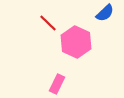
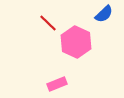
blue semicircle: moved 1 px left, 1 px down
pink rectangle: rotated 42 degrees clockwise
